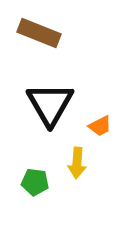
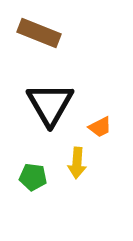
orange trapezoid: moved 1 px down
green pentagon: moved 2 px left, 5 px up
